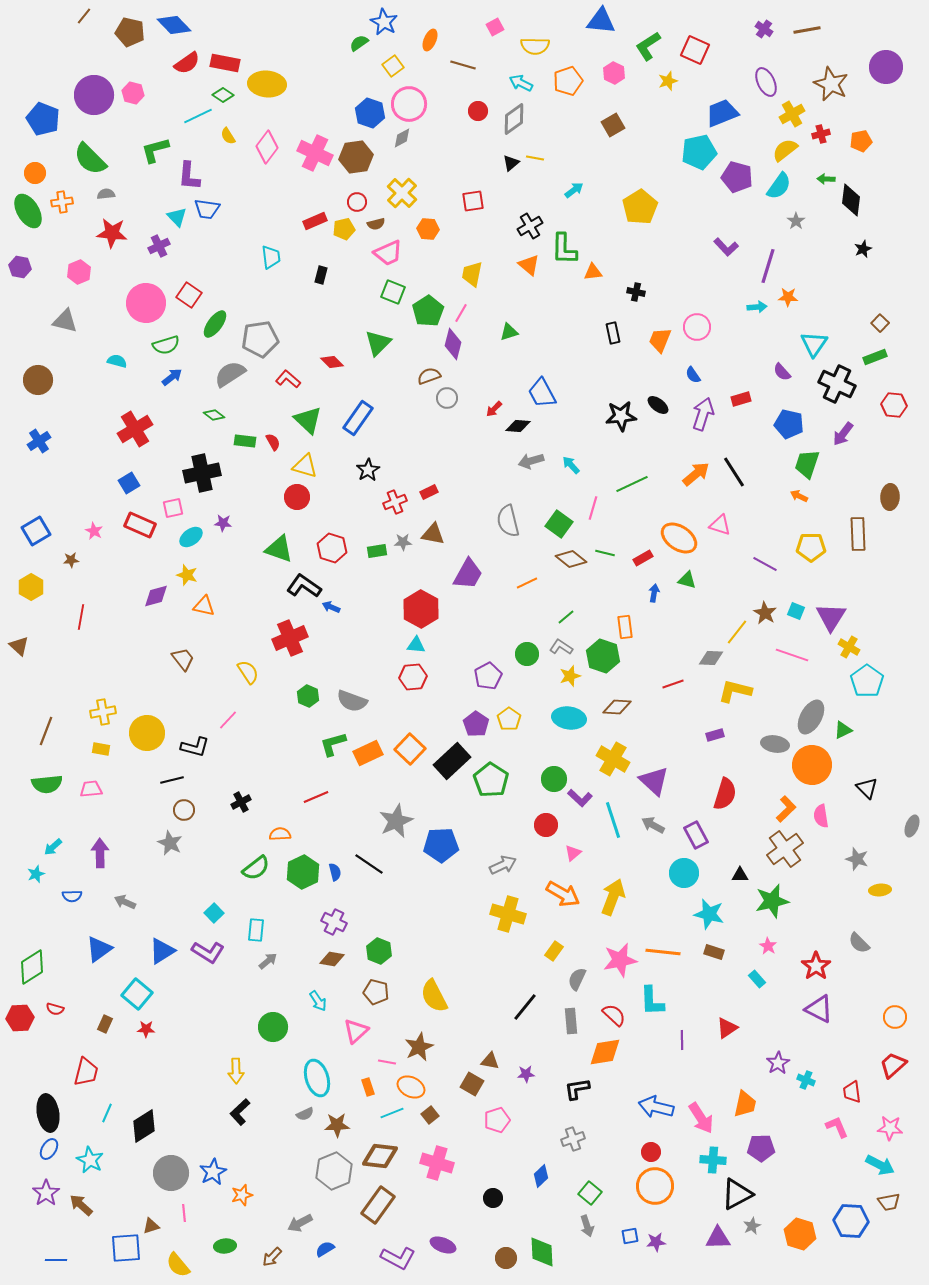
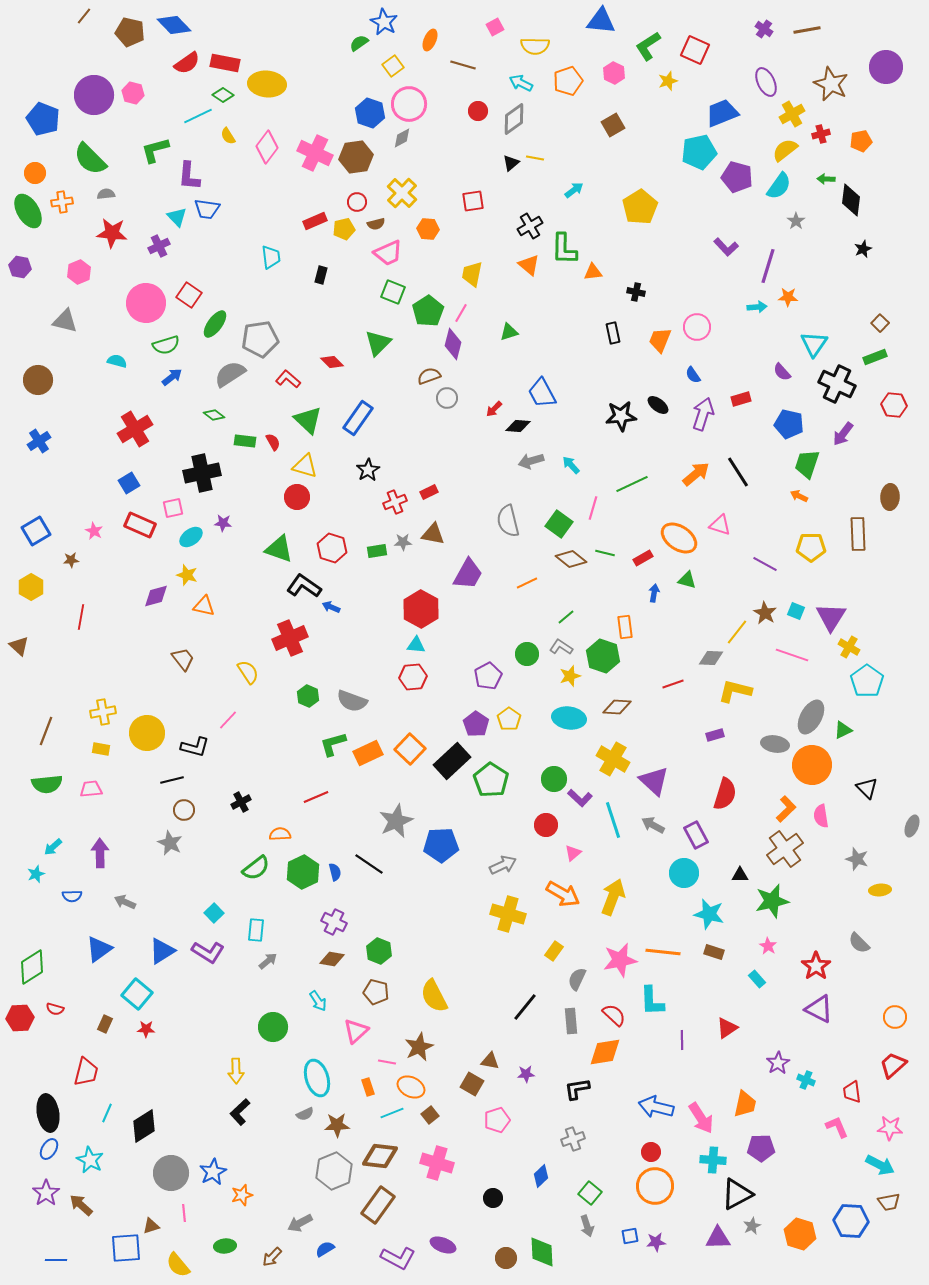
black line at (734, 472): moved 4 px right
